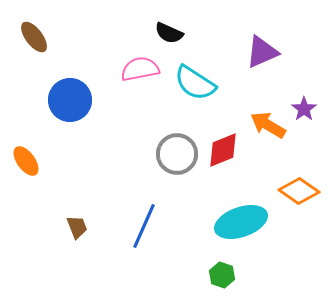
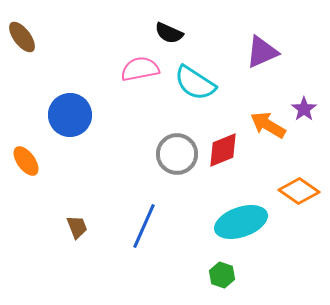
brown ellipse: moved 12 px left
blue circle: moved 15 px down
